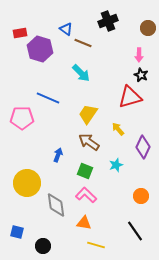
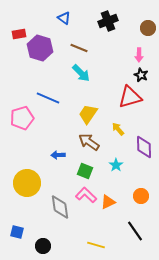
blue triangle: moved 2 px left, 11 px up
red rectangle: moved 1 px left, 1 px down
brown line: moved 4 px left, 5 px down
purple hexagon: moved 1 px up
pink pentagon: rotated 15 degrees counterclockwise
purple diamond: moved 1 px right; rotated 25 degrees counterclockwise
blue arrow: rotated 112 degrees counterclockwise
cyan star: rotated 16 degrees counterclockwise
gray diamond: moved 4 px right, 2 px down
orange triangle: moved 24 px right, 21 px up; rotated 35 degrees counterclockwise
